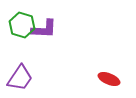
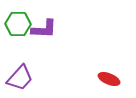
green hexagon: moved 4 px left, 1 px up; rotated 15 degrees counterclockwise
purple trapezoid: rotated 8 degrees clockwise
